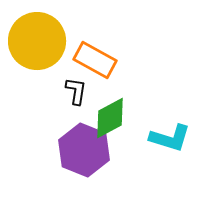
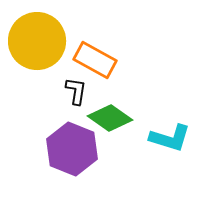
green diamond: rotated 63 degrees clockwise
purple hexagon: moved 12 px left, 1 px up
